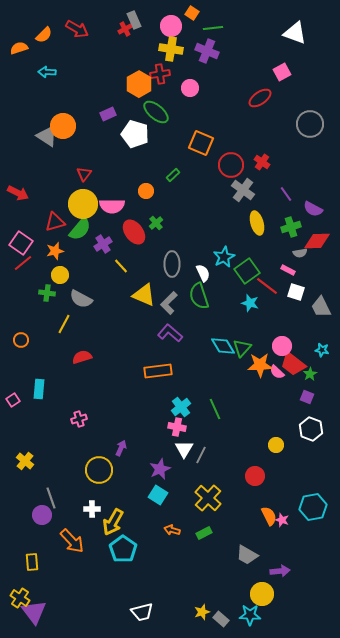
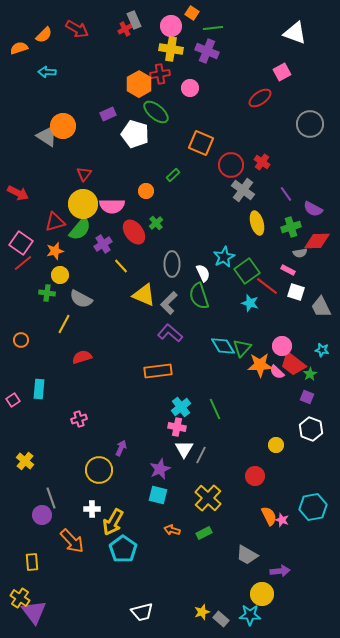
cyan square at (158, 495): rotated 18 degrees counterclockwise
